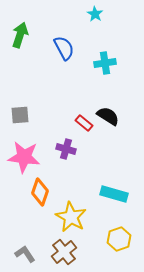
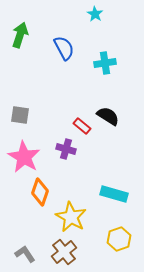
gray square: rotated 12 degrees clockwise
red rectangle: moved 2 px left, 3 px down
pink star: rotated 24 degrees clockwise
